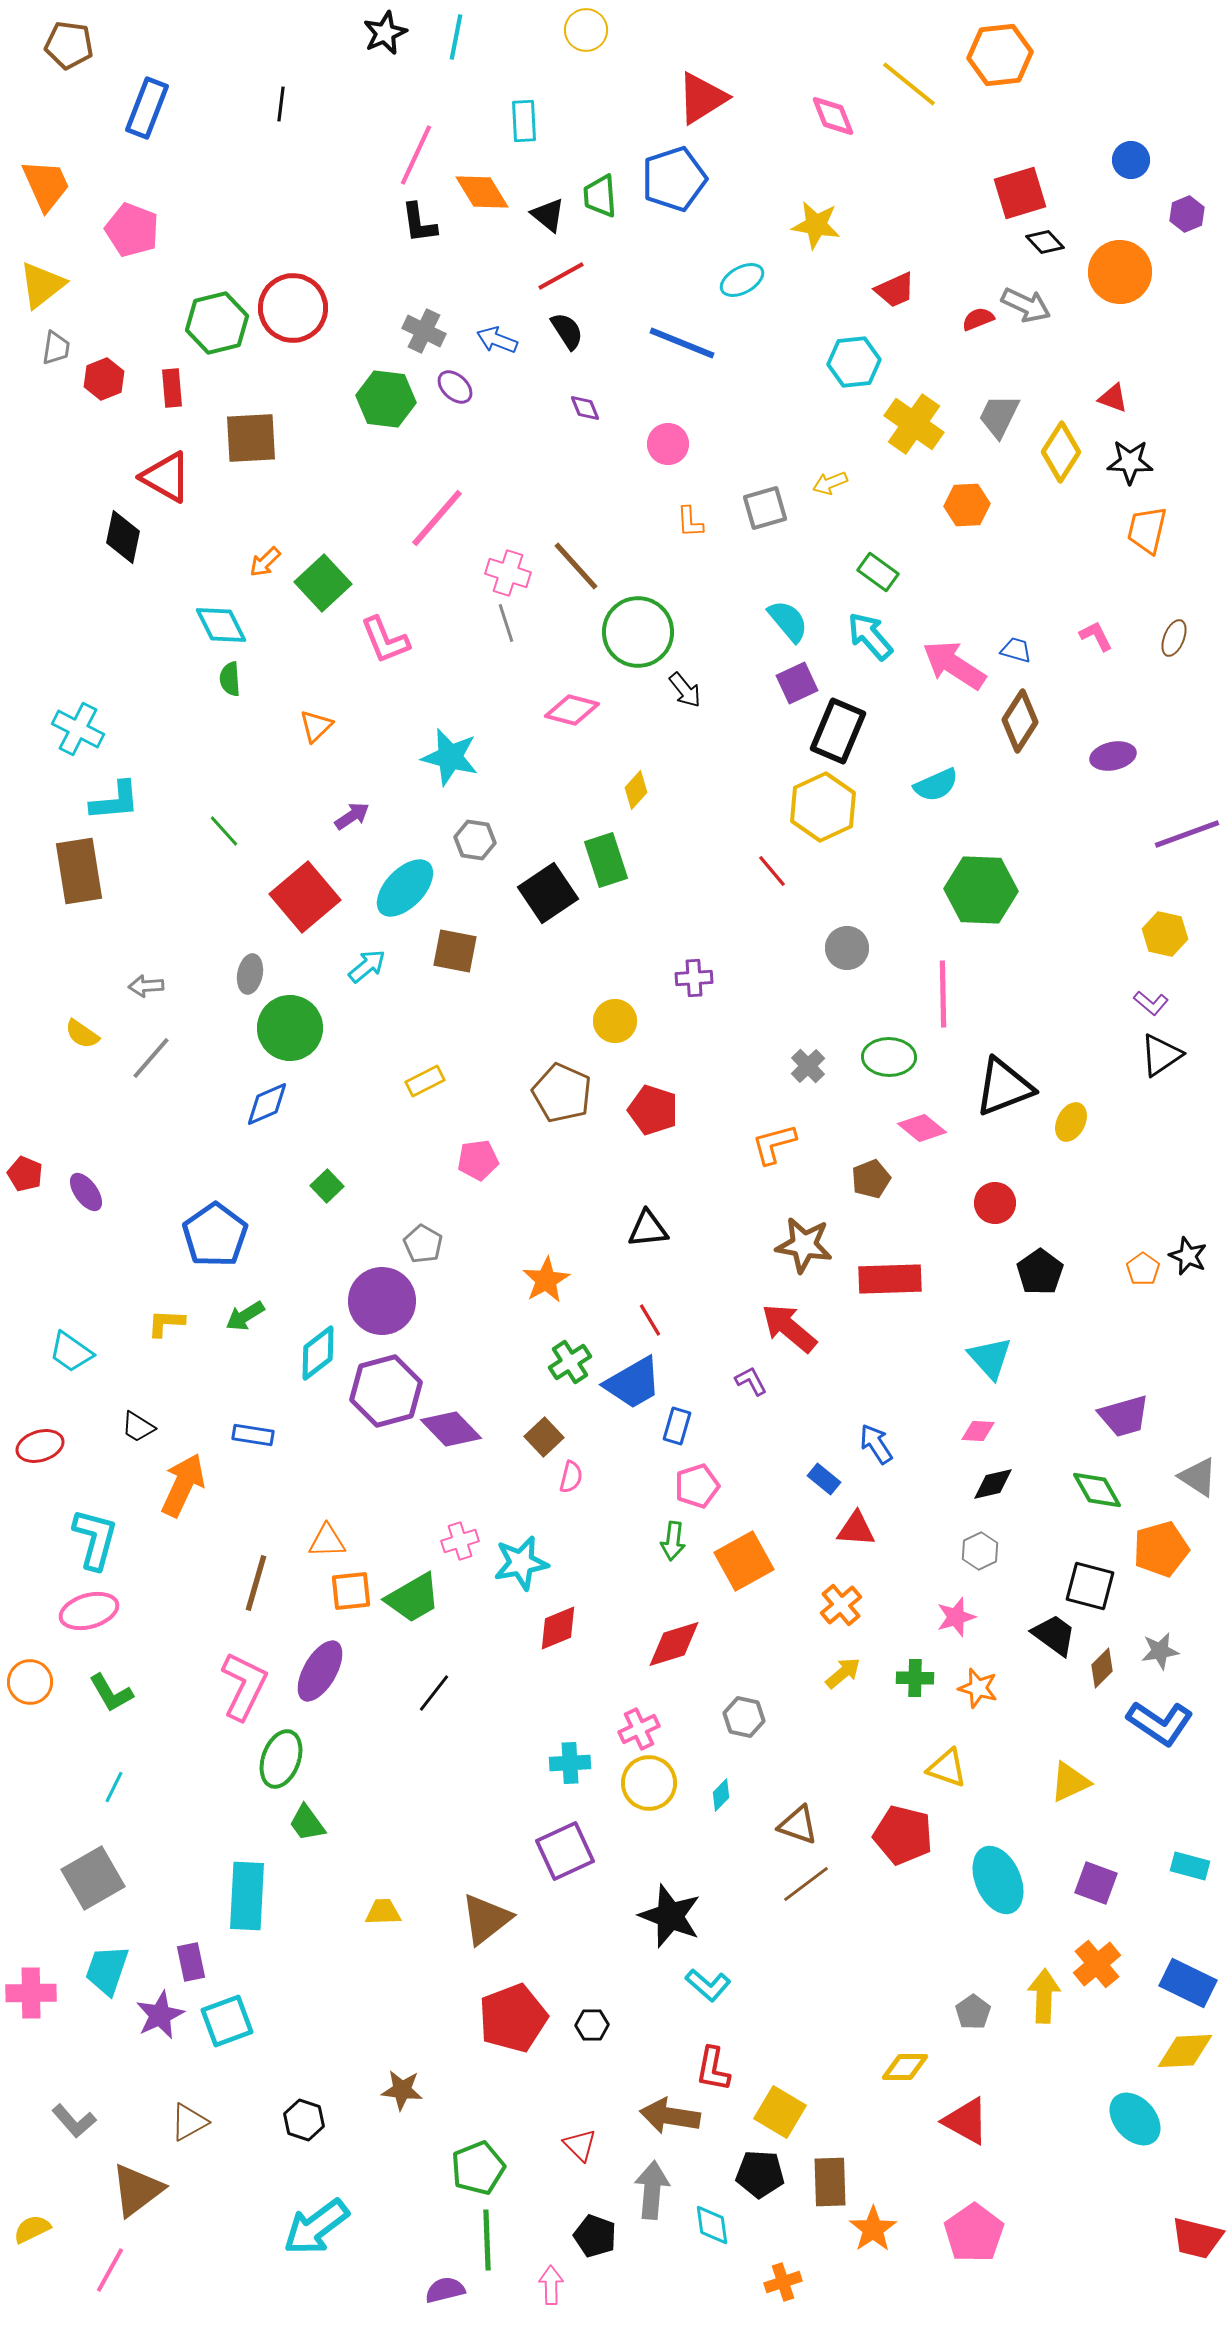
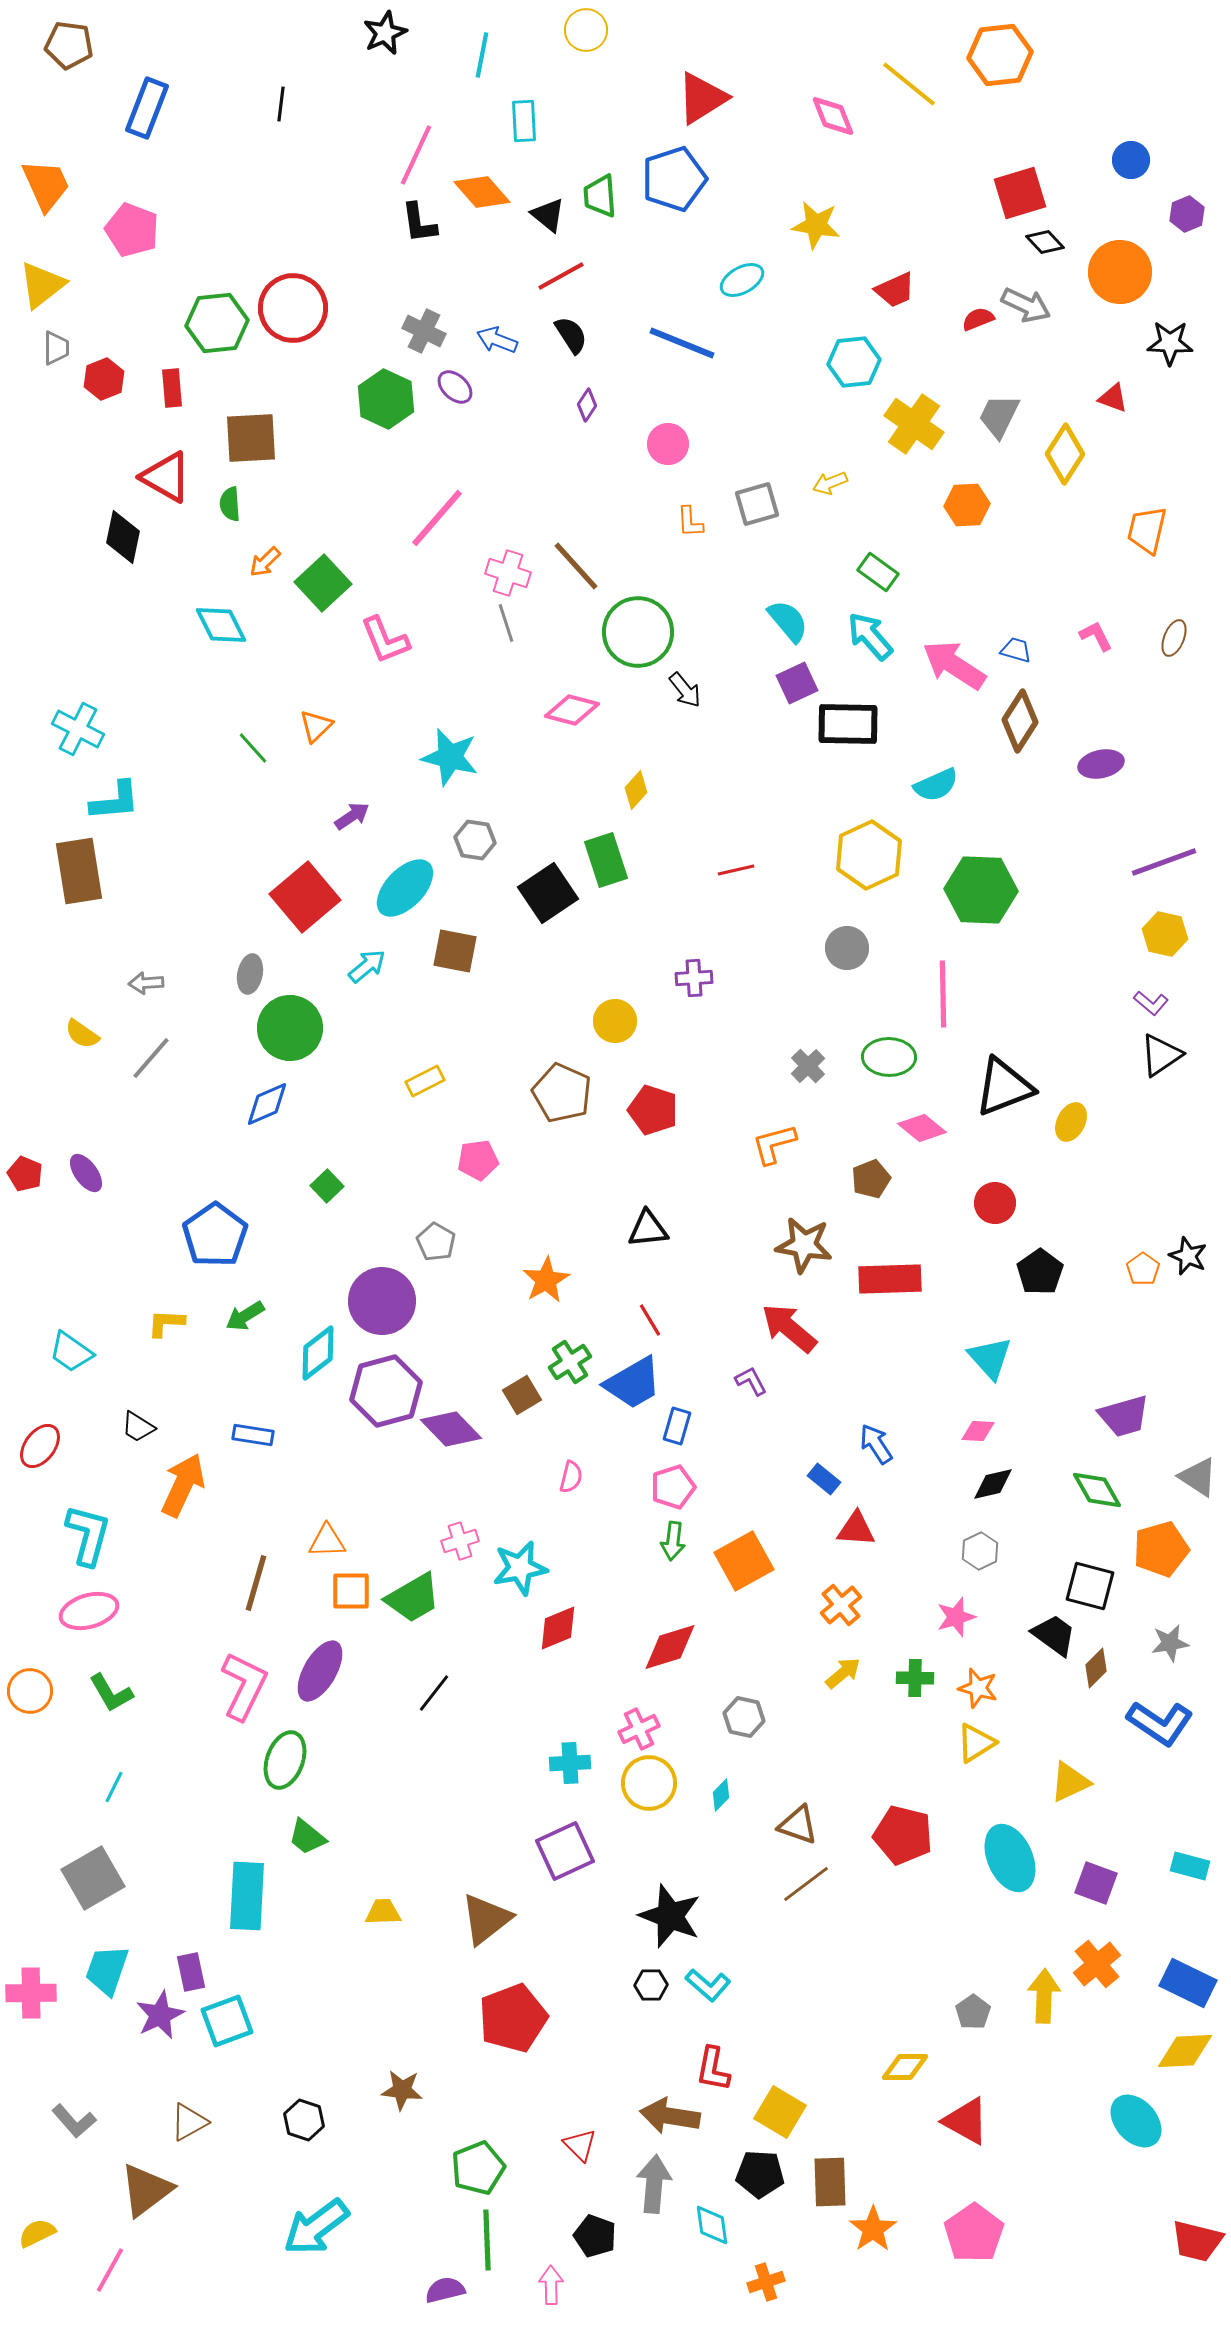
cyan line at (456, 37): moved 26 px right, 18 px down
orange diamond at (482, 192): rotated 10 degrees counterclockwise
green hexagon at (217, 323): rotated 8 degrees clockwise
black semicircle at (567, 331): moved 4 px right, 4 px down
gray trapezoid at (56, 348): rotated 9 degrees counterclockwise
green hexagon at (386, 399): rotated 18 degrees clockwise
purple diamond at (585, 408): moved 2 px right, 3 px up; rotated 56 degrees clockwise
yellow diamond at (1061, 452): moved 4 px right, 2 px down
black star at (1130, 462): moved 40 px right, 119 px up
gray square at (765, 508): moved 8 px left, 4 px up
green semicircle at (230, 679): moved 175 px up
black rectangle at (838, 731): moved 10 px right, 7 px up; rotated 68 degrees clockwise
purple ellipse at (1113, 756): moved 12 px left, 8 px down
yellow hexagon at (823, 807): moved 46 px right, 48 px down
green line at (224, 831): moved 29 px right, 83 px up
purple line at (1187, 834): moved 23 px left, 28 px down
red line at (772, 871): moved 36 px left, 1 px up; rotated 63 degrees counterclockwise
gray arrow at (146, 986): moved 3 px up
purple ellipse at (86, 1192): moved 19 px up
gray pentagon at (423, 1244): moved 13 px right, 2 px up
brown square at (544, 1437): moved 22 px left, 42 px up; rotated 12 degrees clockwise
red ellipse at (40, 1446): rotated 36 degrees counterclockwise
pink pentagon at (697, 1486): moved 24 px left, 1 px down
cyan L-shape at (95, 1539): moved 7 px left, 4 px up
cyan star at (521, 1563): moved 1 px left, 5 px down
orange square at (351, 1591): rotated 6 degrees clockwise
red diamond at (674, 1644): moved 4 px left, 3 px down
gray star at (1160, 1651): moved 10 px right, 8 px up
brown diamond at (1102, 1668): moved 6 px left
orange circle at (30, 1682): moved 9 px down
green ellipse at (281, 1759): moved 4 px right, 1 px down
yellow triangle at (947, 1768): moved 29 px right, 25 px up; rotated 51 degrees counterclockwise
green trapezoid at (307, 1823): moved 14 px down; rotated 15 degrees counterclockwise
cyan ellipse at (998, 1880): moved 12 px right, 22 px up
purple rectangle at (191, 1962): moved 10 px down
black hexagon at (592, 2025): moved 59 px right, 40 px up
cyan ellipse at (1135, 2119): moved 1 px right, 2 px down
brown triangle at (137, 2190): moved 9 px right
gray arrow at (652, 2190): moved 2 px right, 6 px up
yellow semicircle at (32, 2229): moved 5 px right, 4 px down
red trapezoid at (1197, 2238): moved 3 px down
orange cross at (783, 2282): moved 17 px left
